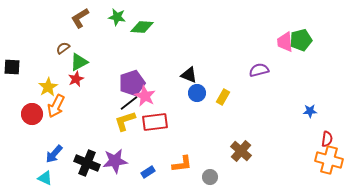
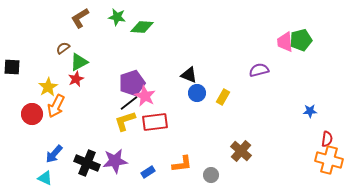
gray circle: moved 1 px right, 2 px up
